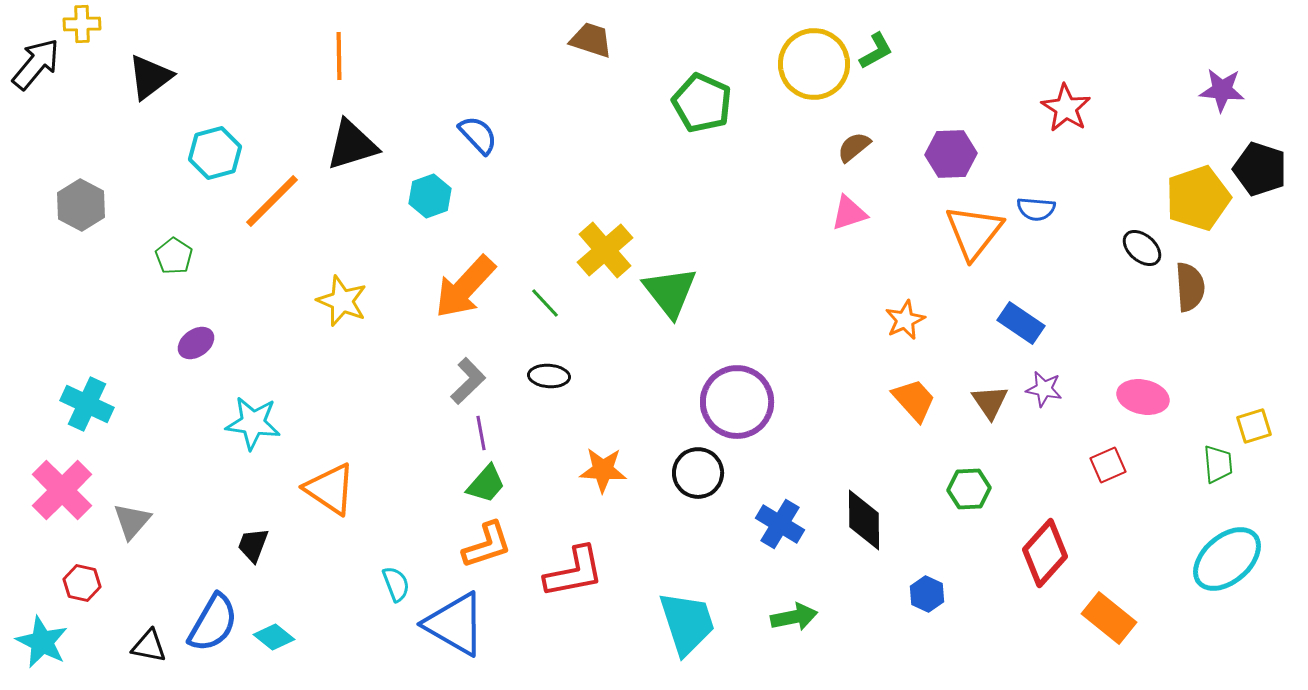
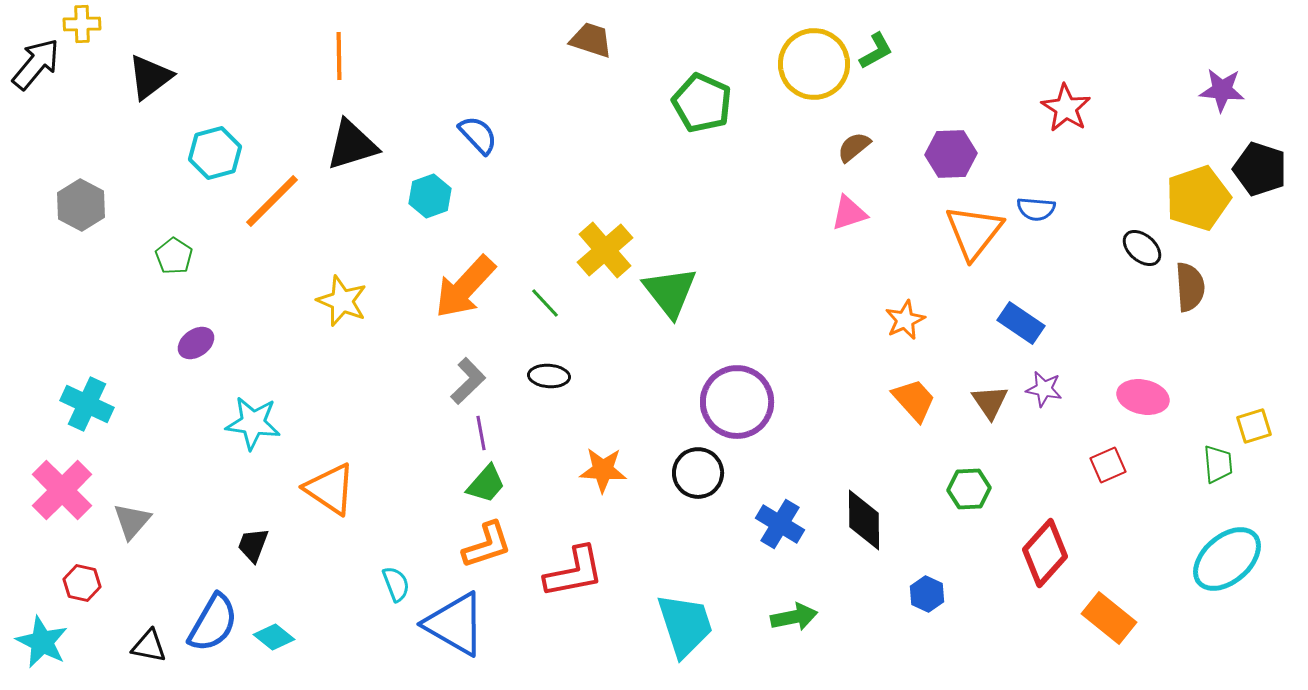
cyan trapezoid at (687, 623): moved 2 px left, 2 px down
